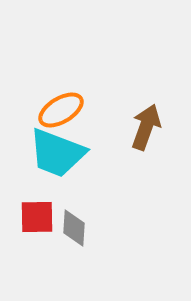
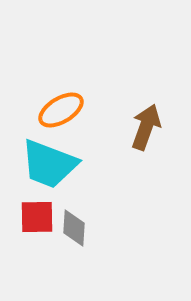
cyan trapezoid: moved 8 px left, 11 px down
